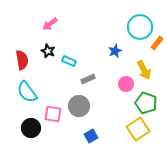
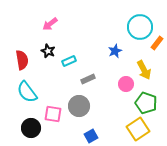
cyan rectangle: rotated 48 degrees counterclockwise
